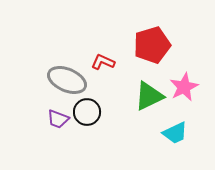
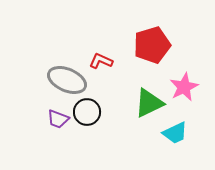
red L-shape: moved 2 px left, 1 px up
green triangle: moved 7 px down
